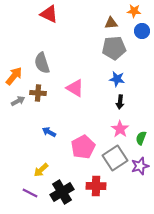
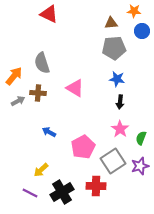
gray square: moved 2 px left, 3 px down
